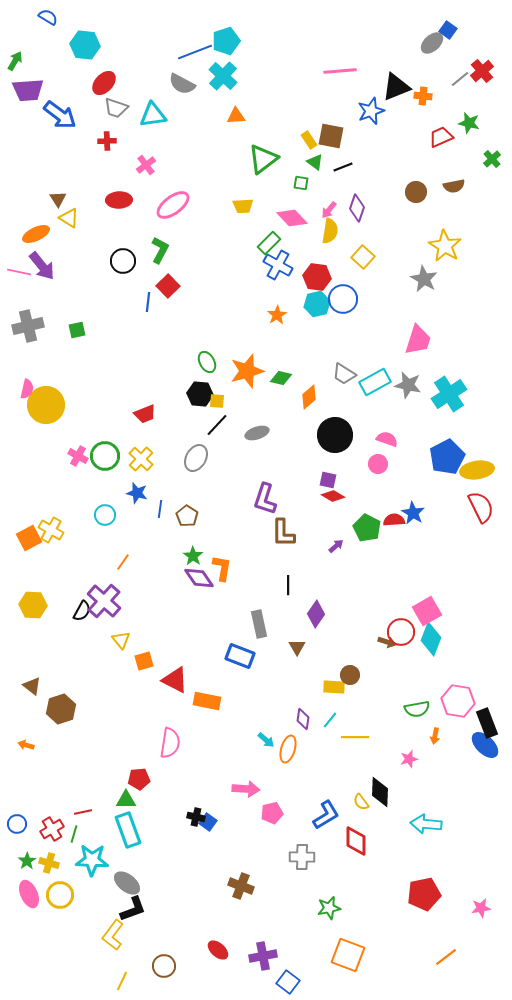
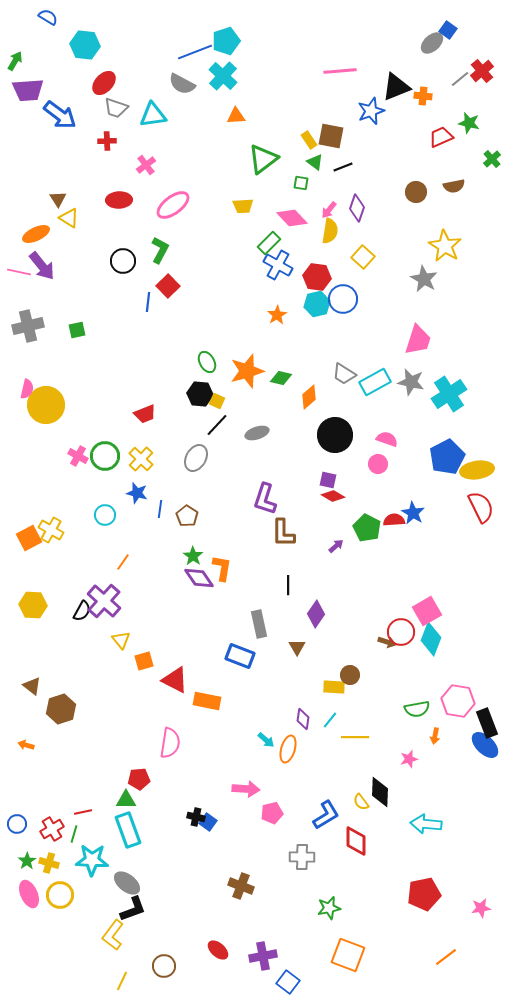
gray star at (408, 385): moved 3 px right, 3 px up
yellow square at (217, 401): rotated 21 degrees clockwise
